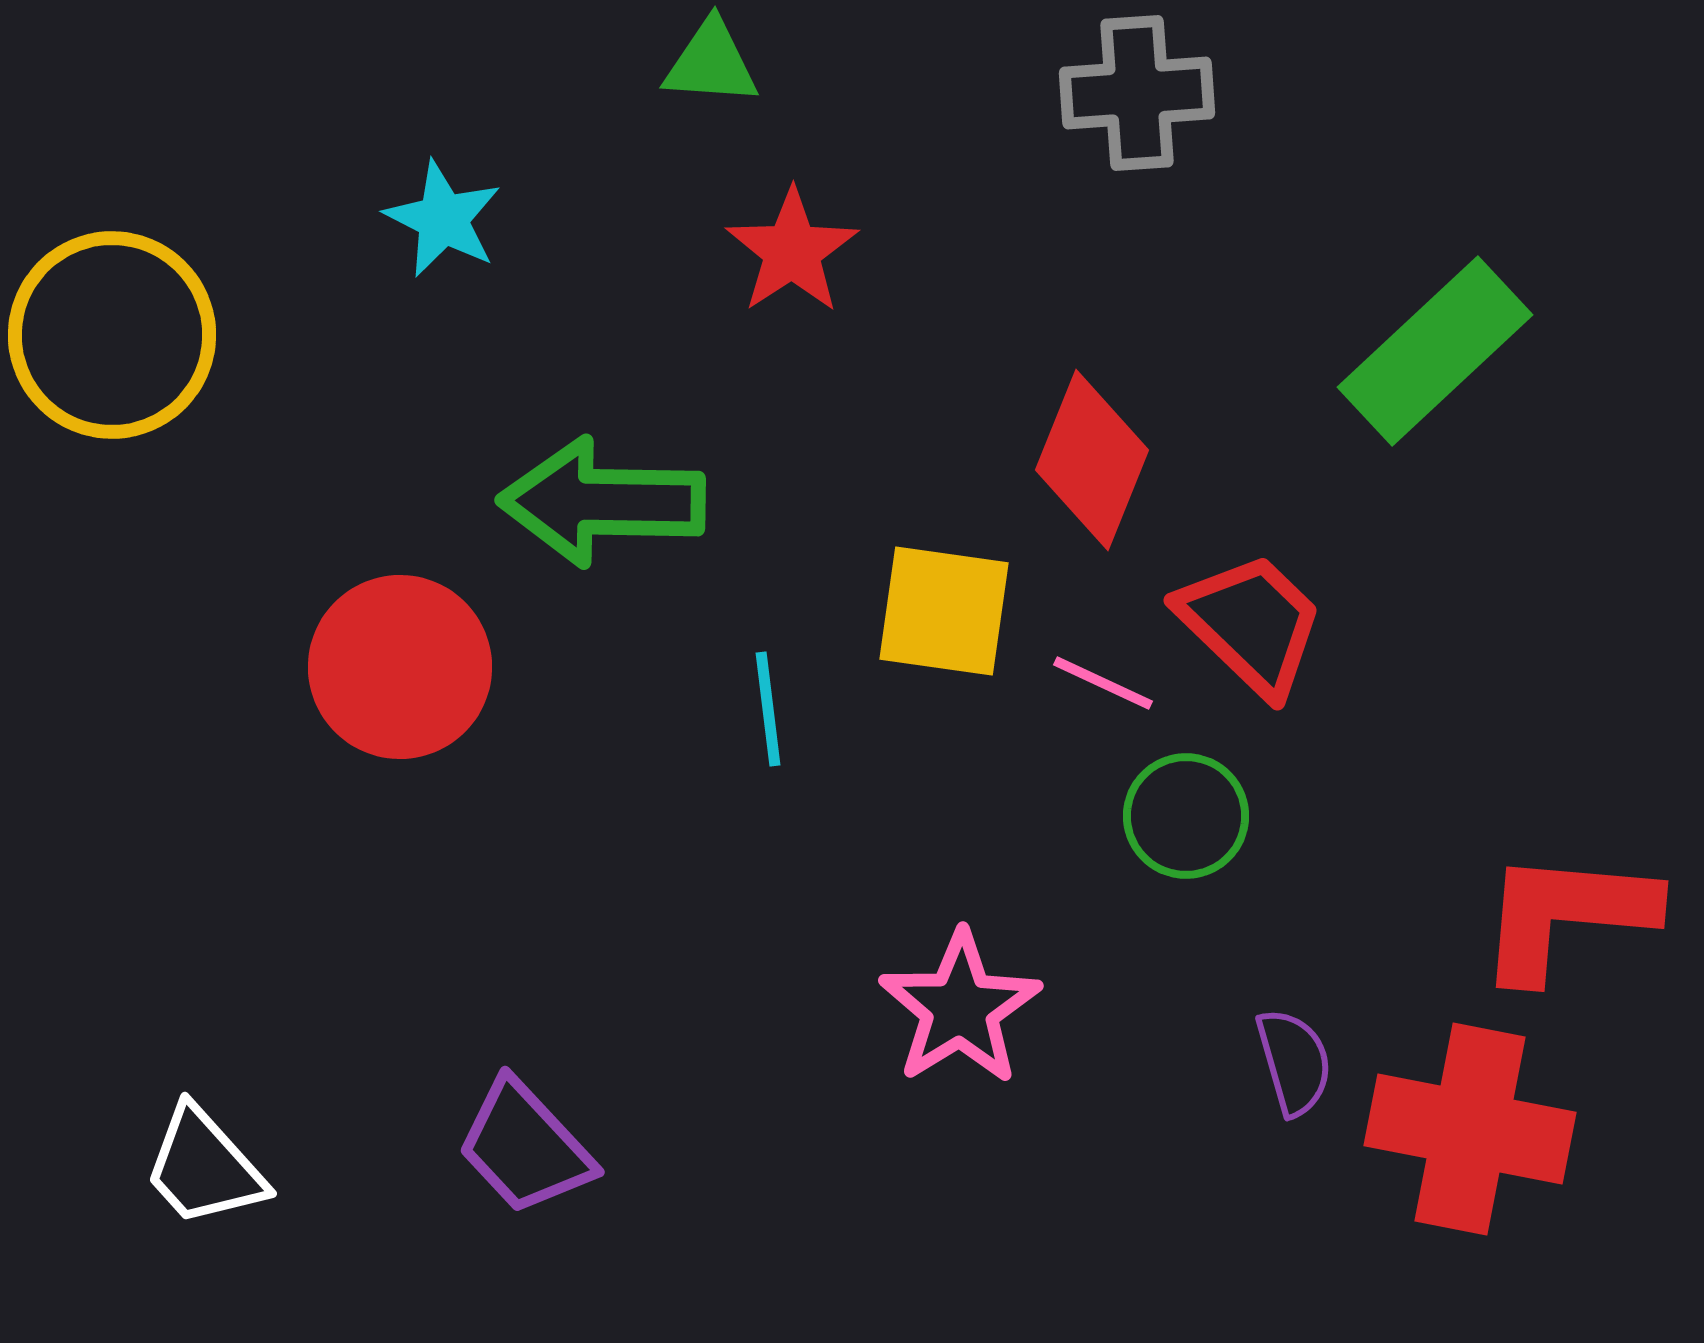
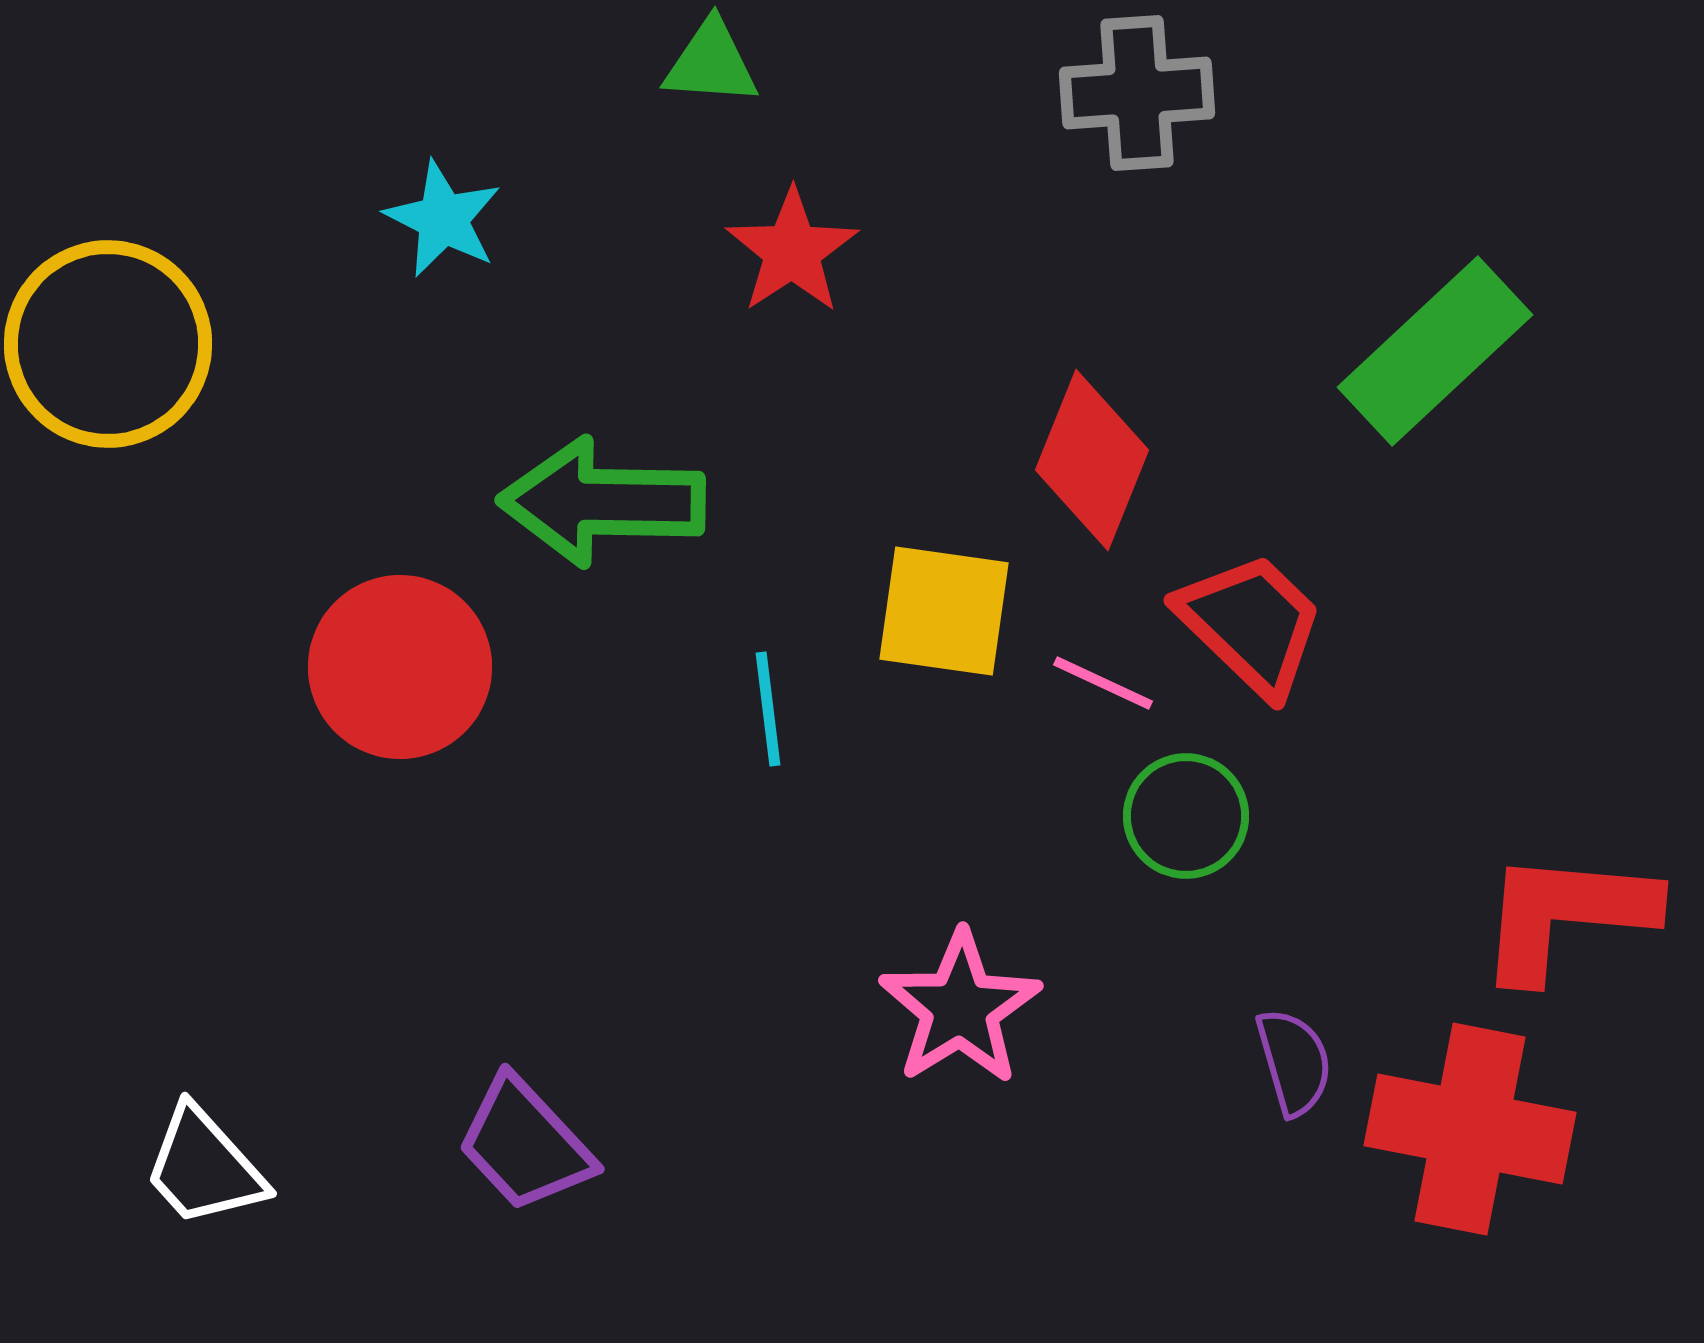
yellow circle: moved 4 px left, 9 px down
purple trapezoid: moved 3 px up
